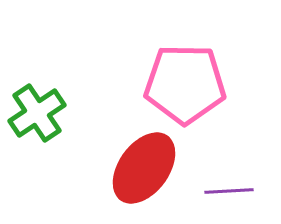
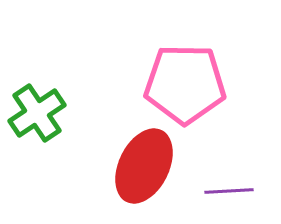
red ellipse: moved 2 px up; rotated 10 degrees counterclockwise
